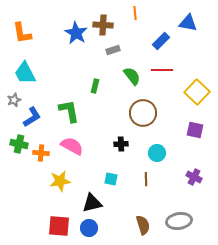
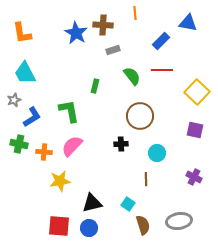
brown circle: moved 3 px left, 3 px down
pink semicircle: rotated 75 degrees counterclockwise
orange cross: moved 3 px right, 1 px up
cyan square: moved 17 px right, 25 px down; rotated 24 degrees clockwise
